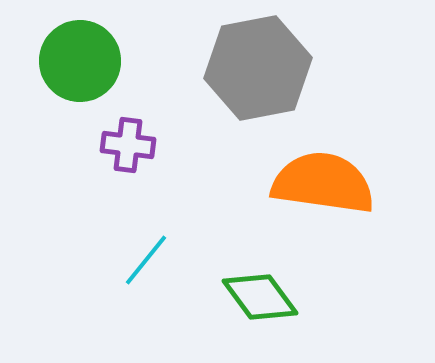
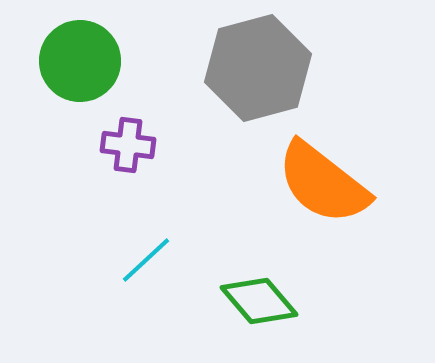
gray hexagon: rotated 4 degrees counterclockwise
orange semicircle: rotated 150 degrees counterclockwise
cyan line: rotated 8 degrees clockwise
green diamond: moved 1 px left, 4 px down; rotated 4 degrees counterclockwise
